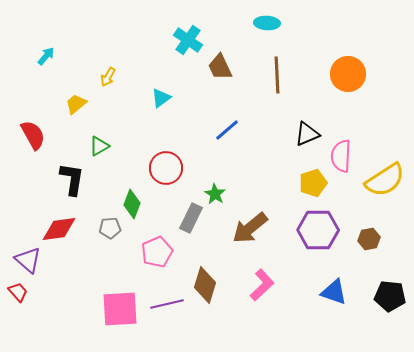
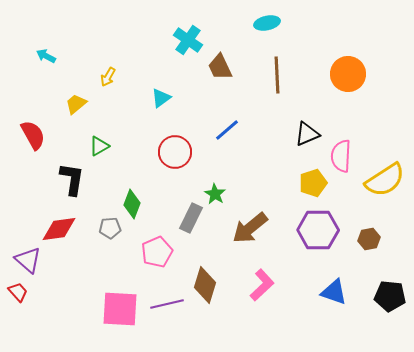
cyan ellipse: rotated 15 degrees counterclockwise
cyan arrow: rotated 102 degrees counterclockwise
red circle: moved 9 px right, 16 px up
pink square: rotated 6 degrees clockwise
